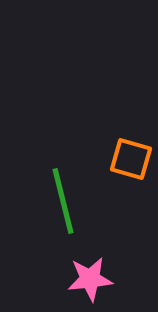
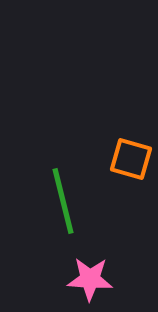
pink star: rotated 9 degrees clockwise
